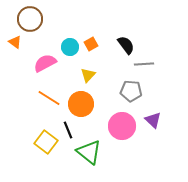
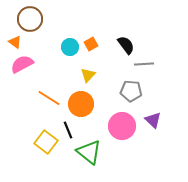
pink semicircle: moved 23 px left, 1 px down
